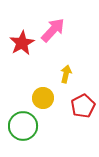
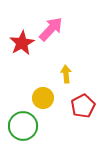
pink arrow: moved 2 px left, 1 px up
yellow arrow: rotated 18 degrees counterclockwise
